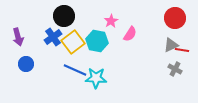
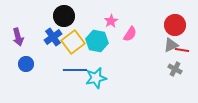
red circle: moved 7 px down
blue line: rotated 25 degrees counterclockwise
cyan star: rotated 15 degrees counterclockwise
